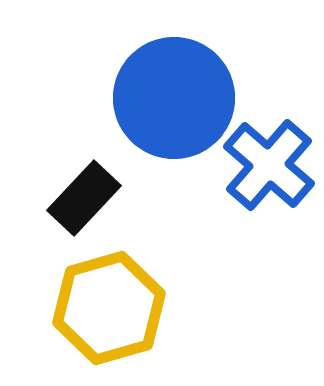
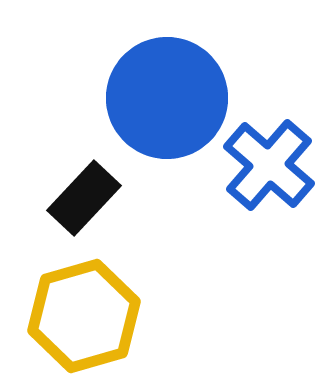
blue circle: moved 7 px left
yellow hexagon: moved 25 px left, 8 px down
